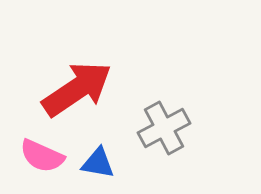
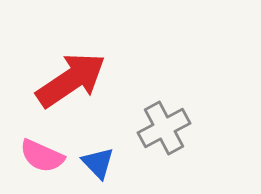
red arrow: moved 6 px left, 9 px up
blue triangle: rotated 36 degrees clockwise
